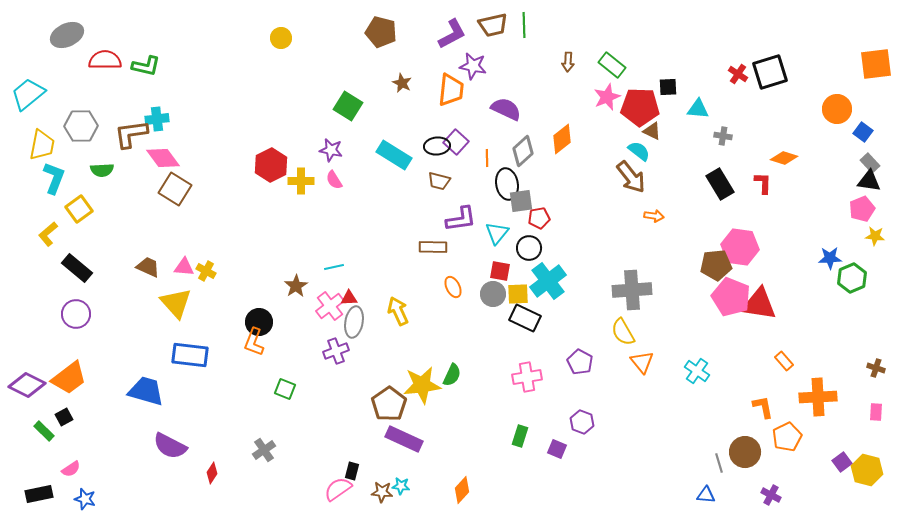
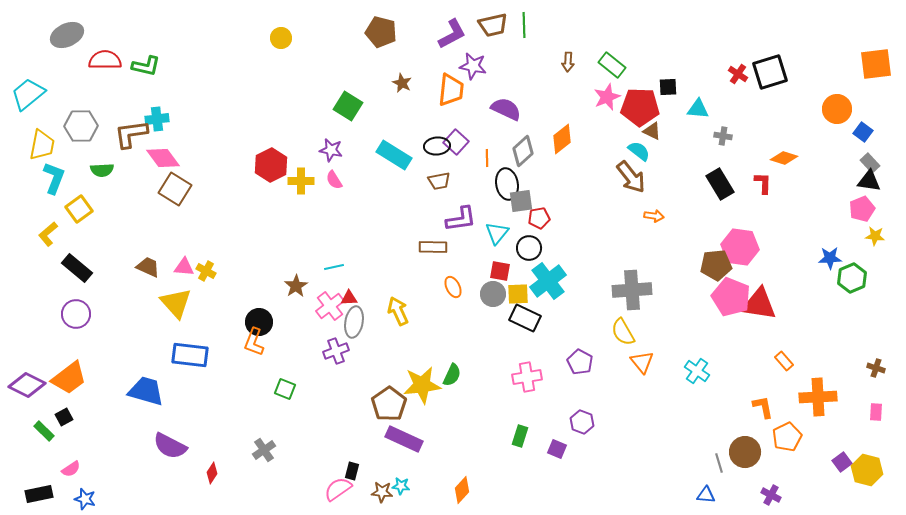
brown trapezoid at (439, 181): rotated 25 degrees counterclockwise
